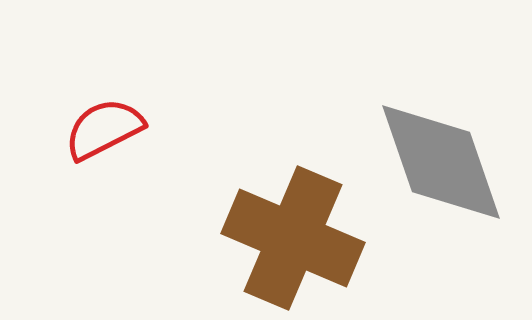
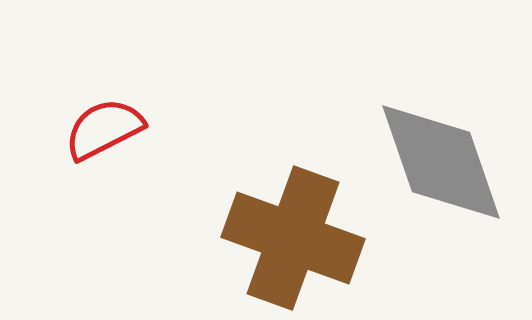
brown cross: rotated 3 degrees counterclockwise
